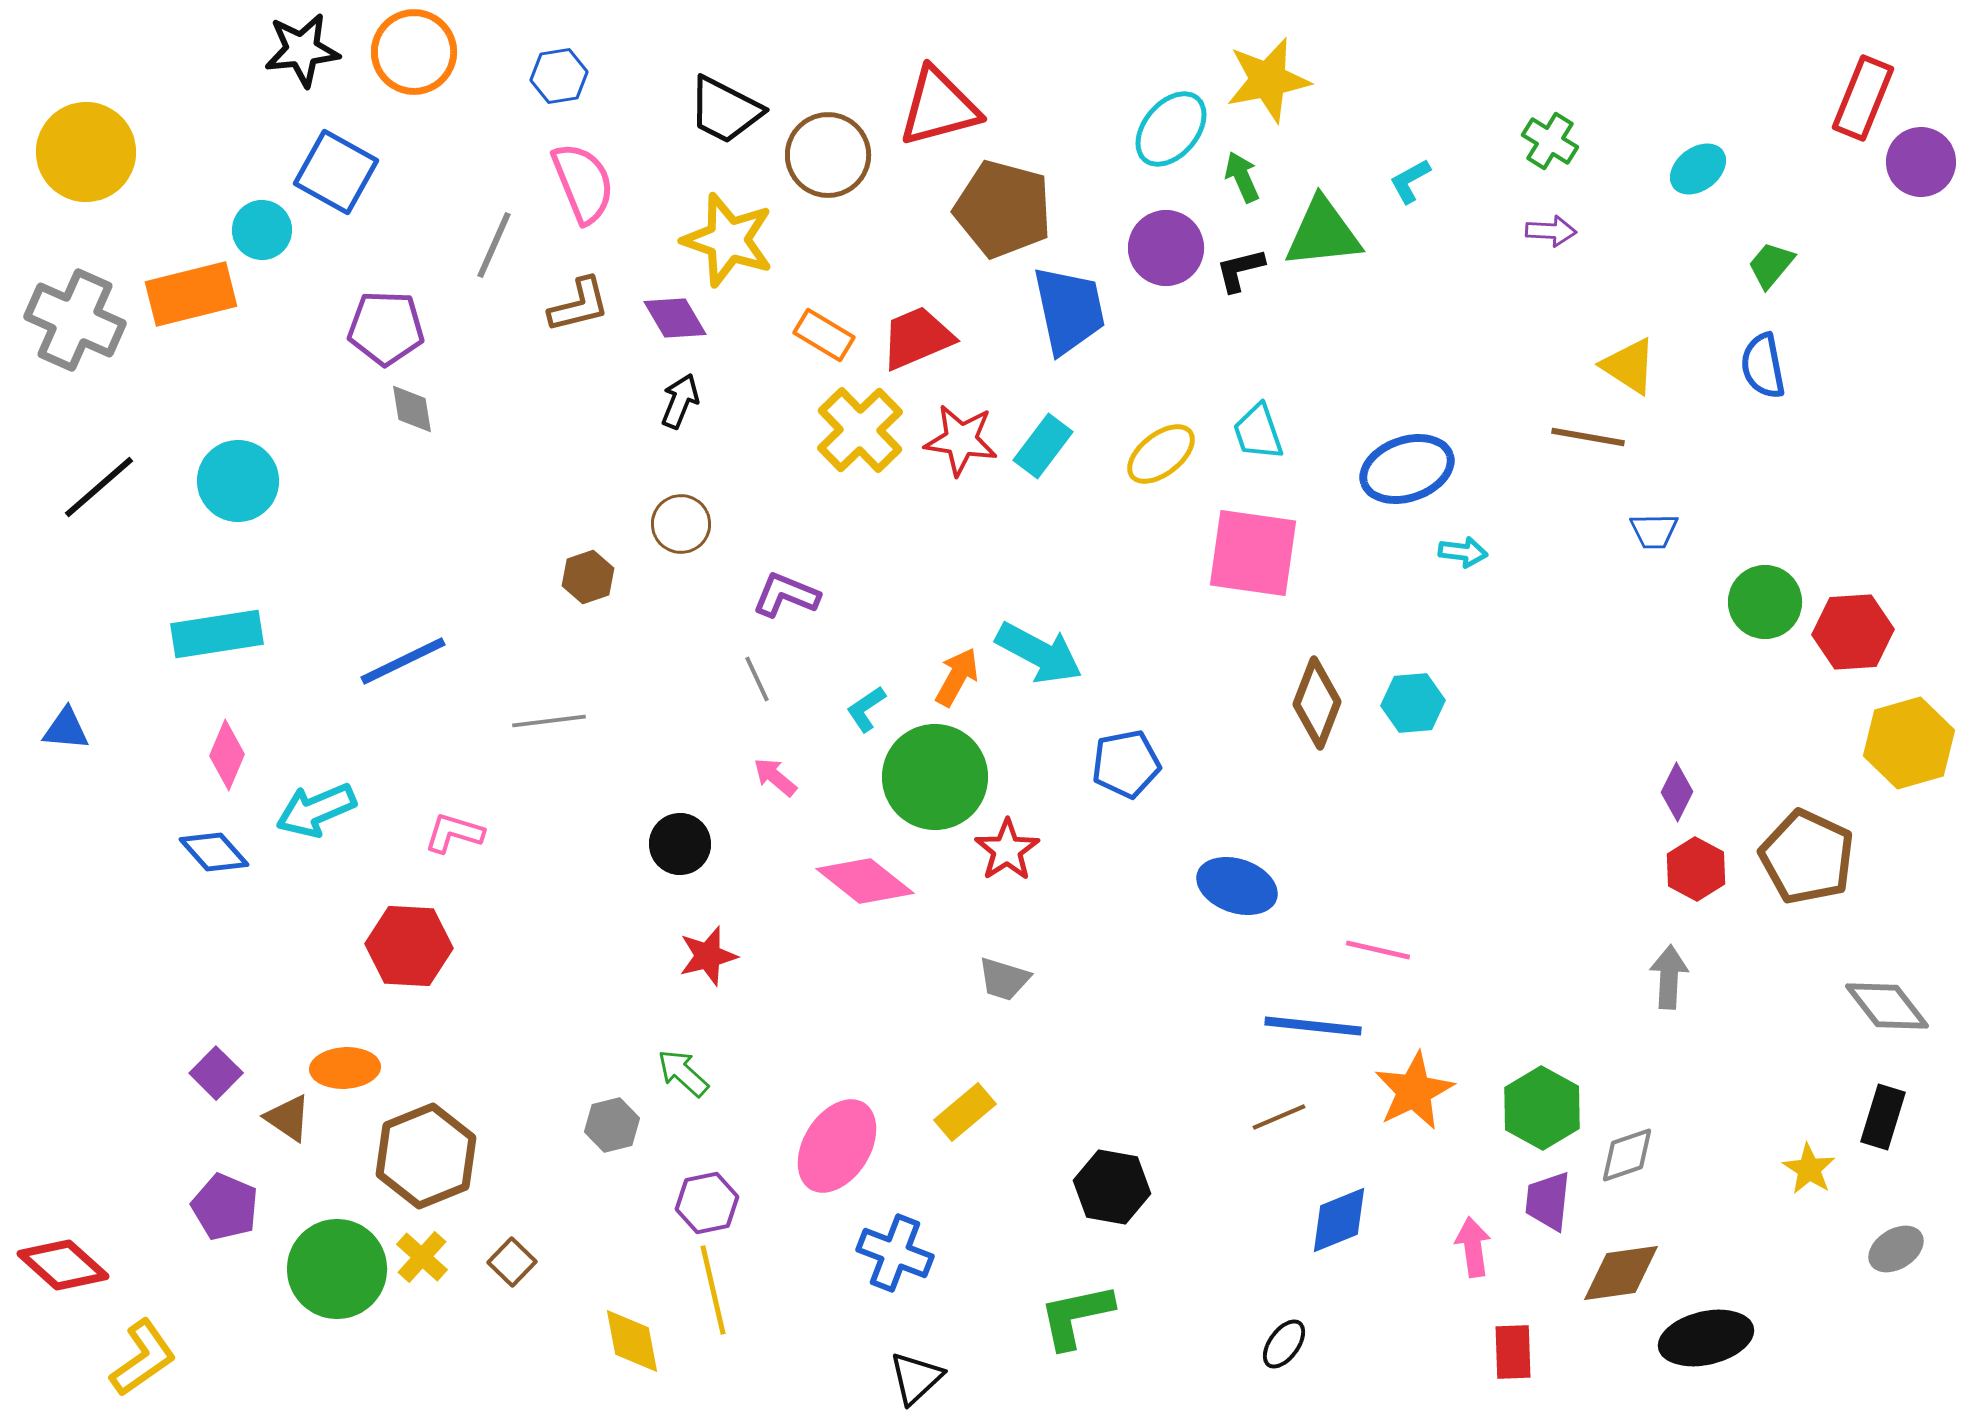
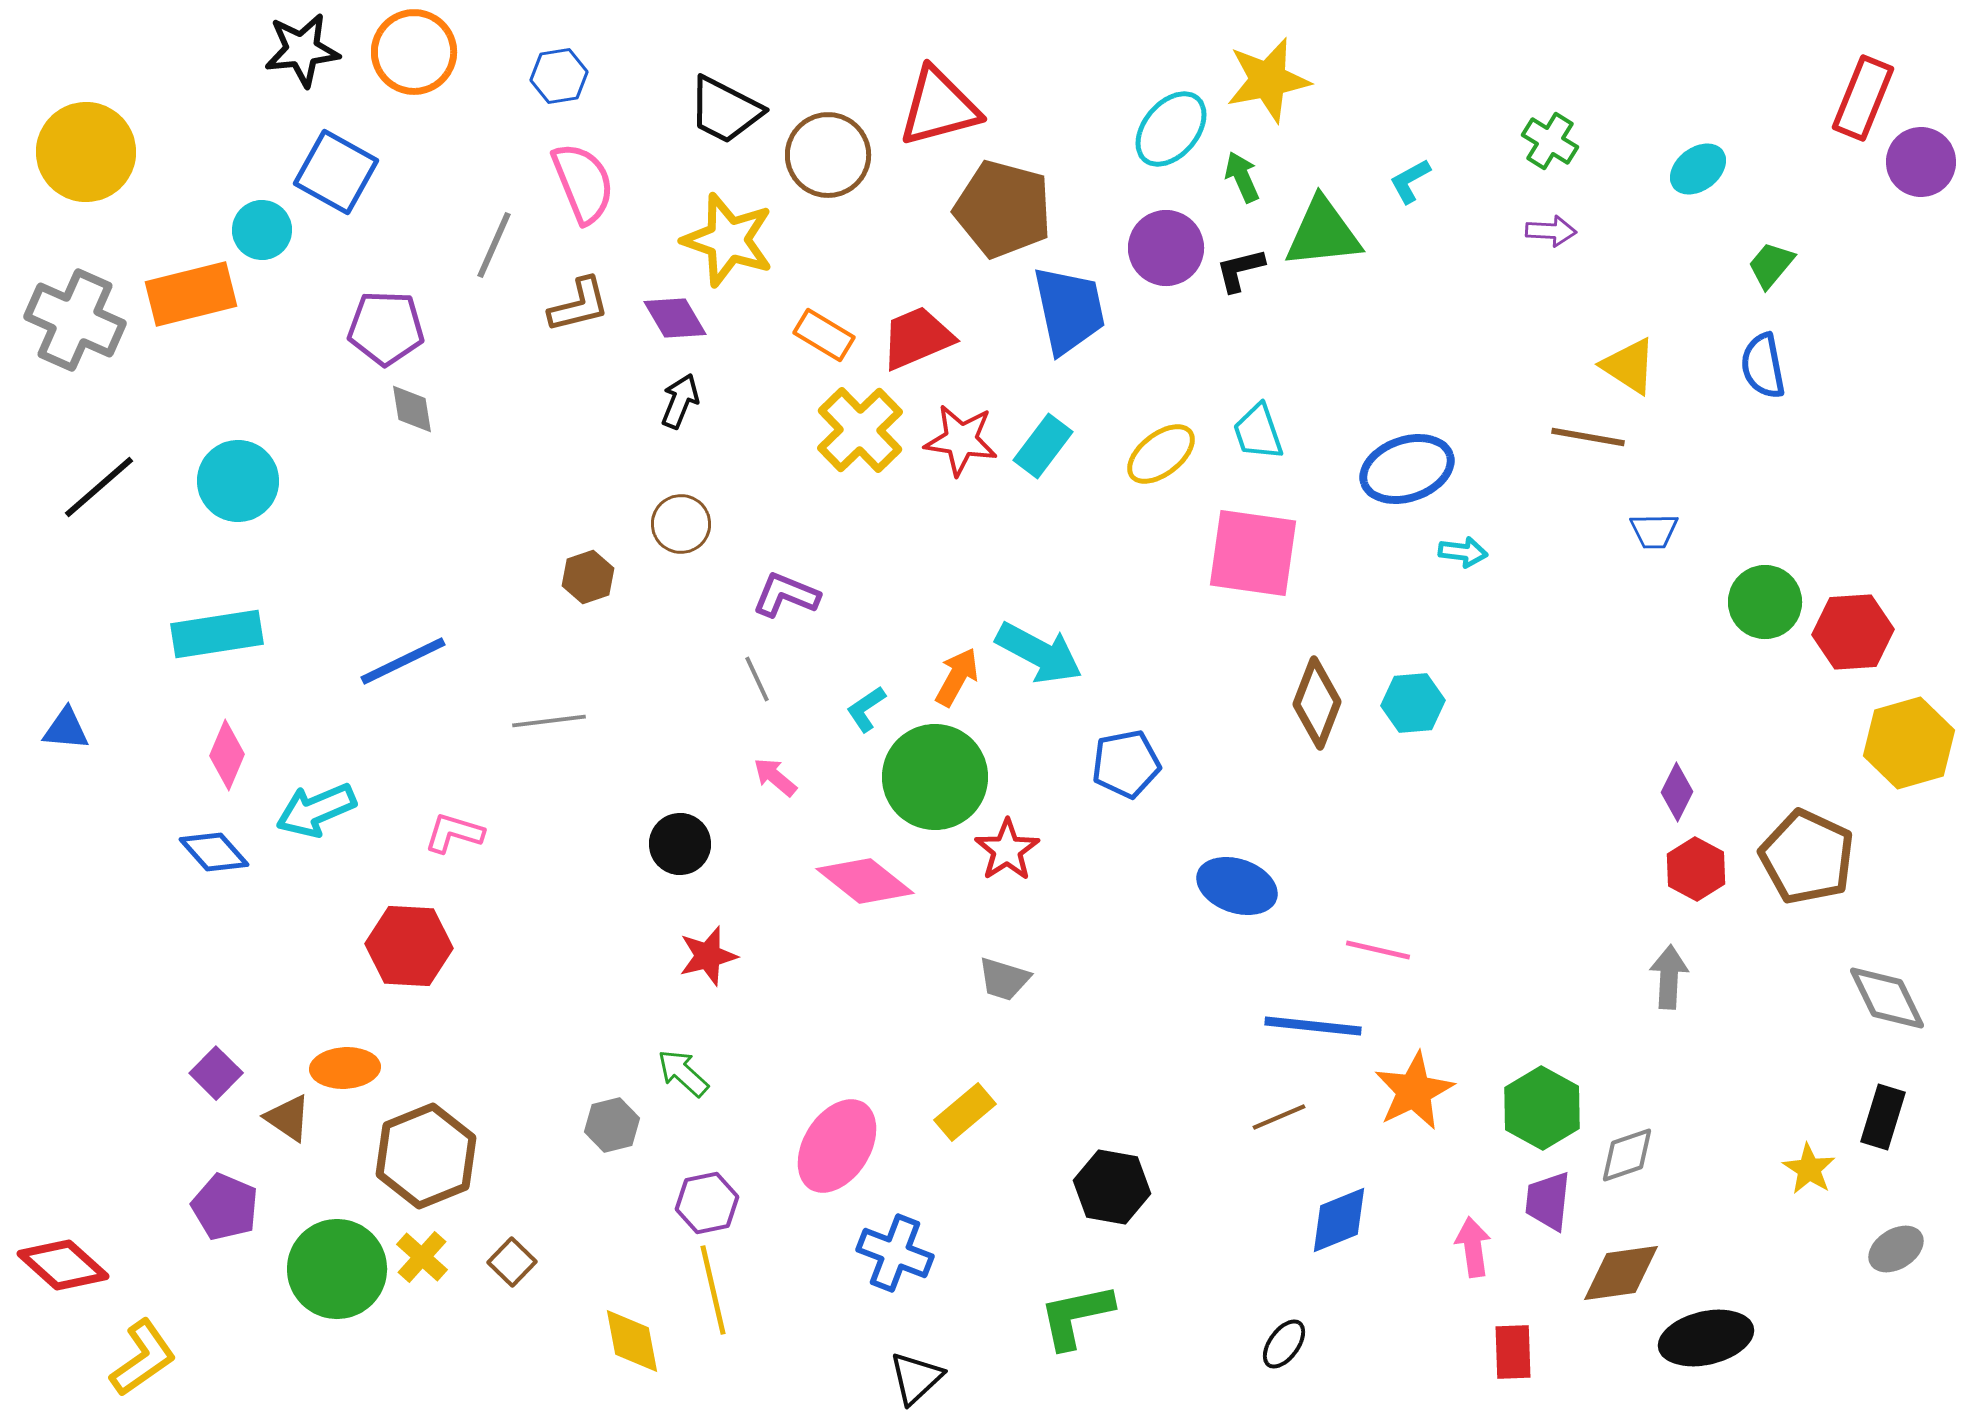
gray diamond at (1887, 1006): moved 8 px up; rotated 12 degrees clockwise
